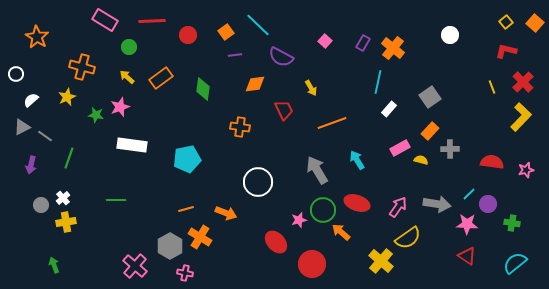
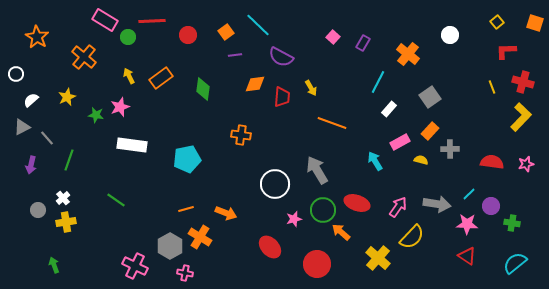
yellow square at (506, 22): moved 9 px left
orange square at (535, 23): rotated 24 degrees counterclockwise
pink square at (325, 41): moved 8 px right, 4 px up
green circle at (129, 47): moved 1 px left, 10 px up
orange cross at (393, 48): moved 15 px right, 6 px down
red L-shape at (506, 51): rotated 15 degrees counterclockwise
orange cross at (82, 67): moved 2 px right, 10 px up; rotated 25 degrees clockwise
yellow arrow at (127, 77): moved 2 px right, 1 px up; rotated 21 degrees clockwise
cyan line at (378, 82): rotated 15 degrees clockwise
red cross at (523, 82): rotated 30 degrees counterclockwise
red trapezoid at (284, 110): moved 2 px left, 13 px up; rotated 30 degrees clockwise
orange line at (332, 123): rotated 40 degrees clockwise
orange cross at (240, 127): moved 1 px right, 8 px down
gray line at (45, 136): moved 2 px right, 2 px down; rotated 14 degrees clockwise
pink rectangle at (400, 148): moved 6 px up
green line at (69, 158): moved 2 px down
cyan arrow at (357, 160): moved 18 px right, 1 px down
pink star at (526, 170): moved 6 px up
white circle at (258, 182): moved 17 px right, 2 px down
green line at (116, 200): rotated 36 degrees clockwise
purple circle at (488, 204): moved 3 px right, 2 px down
gray circle at (41, 205): moved 3 px left, 5 px down
pink star at (299, 220): moved 5 px left, 1 px up
yellow semicircle at (408, 238): moved 4 px right, 1 px up; rotated 12 degrees counterclockwise
red ellipse at (276, 242): moved 6 px left, 5 px down
yellow cross at (381, 261): moved 3 px left, 3 px up
red circle at (312, 264): moved 5 px right
pink cross at (135, 266): rotated 15 degrees counterclockwise
